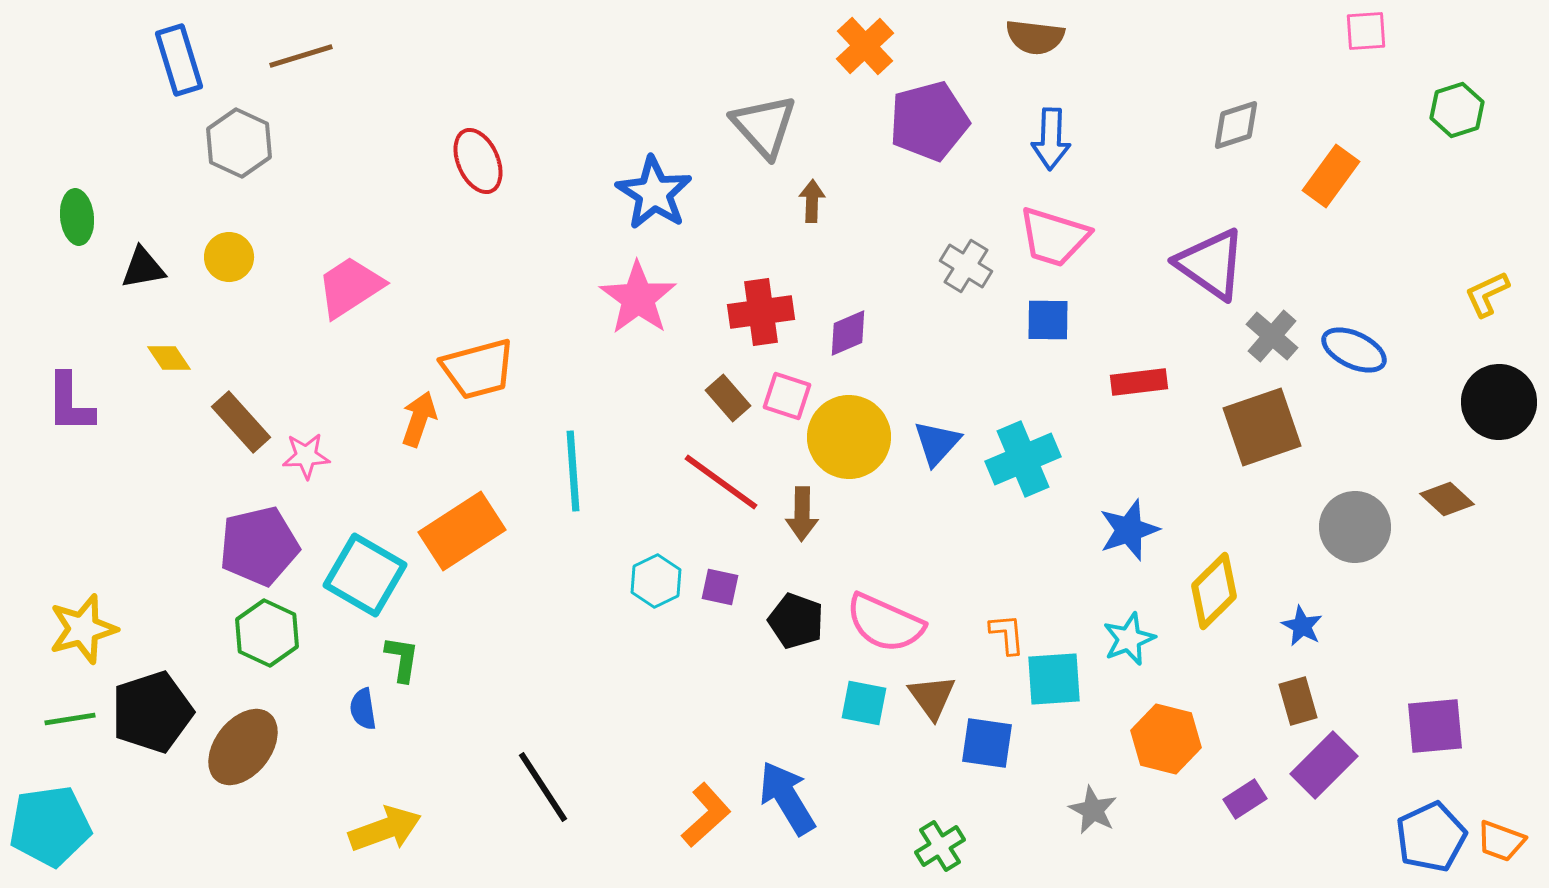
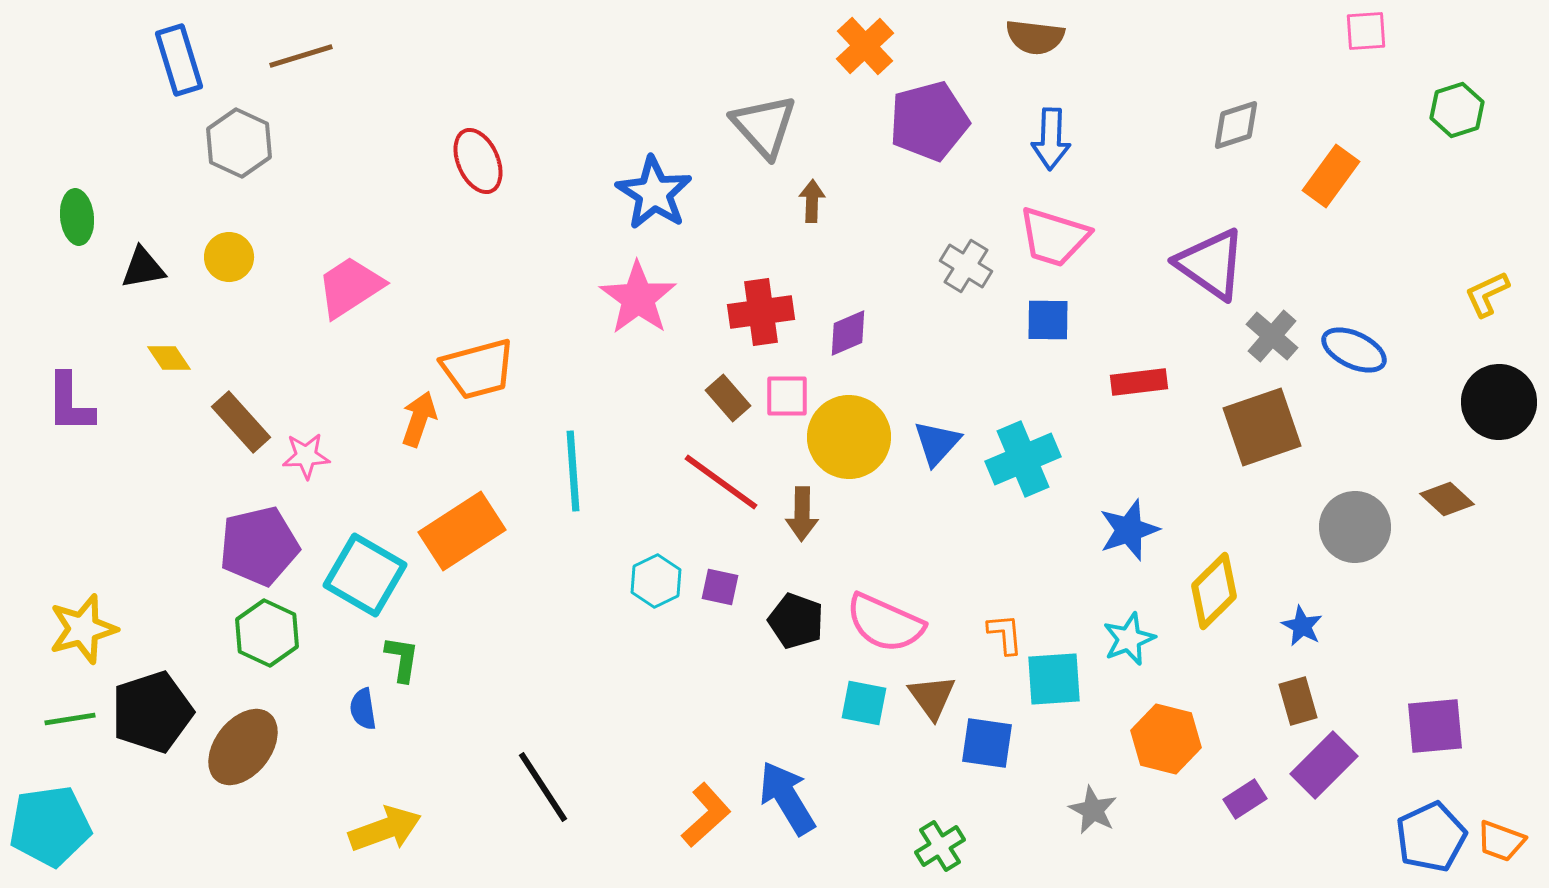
pink square at (787, 396): rotated 18 degrees counterclockwise
orange L-shape at (1007, 634): moved 2 px left
